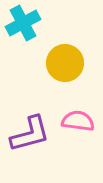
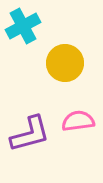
cyan cross: moved 3 px down
pink semicircle: rotated 16 degrees counterclockwise
